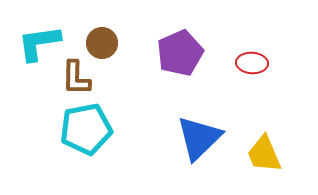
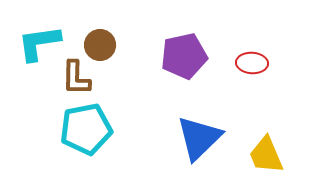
brown circle: moved 2 px left, 2 px down
purple pentagon: moved 4 px right, 3 px down; rotated 12 degrees clockwise
yellow trapezoid: moved 2 px right, 1 px down
